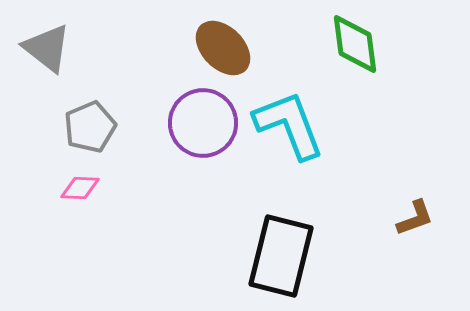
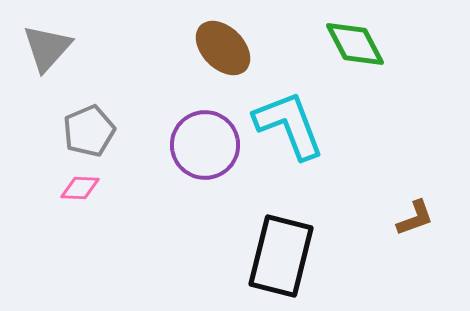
green diamond: rotated 20 degrees counterclockwise
gray triangle: rotated 34 degrees clockwise
purple circle: moved 2 px right, 22 px down
gray pentagon: moved 1 px left, 4 px down
